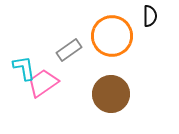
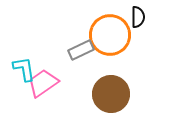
black semicircle: moved 12 px left, 1 px down
orange circle: moved 2 px left, 1 px up
gray rectangle: moved 12 px right; rotated 10 degrees clockwise
cyan L-shape: moved 1 px down
